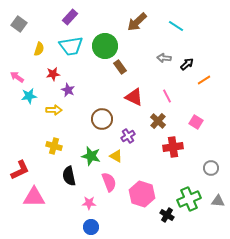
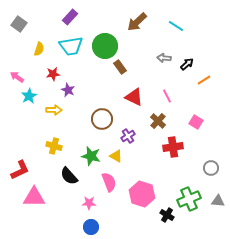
cyan star: rotated 21 degrees counterclockwise
black semicircle: rotated 30 degrees counterclockwise
